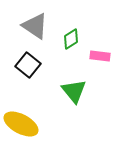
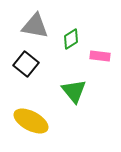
gray triangle: rotated 24 degrees counterclockwise
black square: moved 2 px left, 1 px up
yellow ellipse: moved 10 px right, 3 px up
